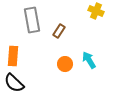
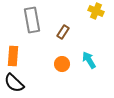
brown rectangle: moved 4 px right, 1 px down
orange circle: moved 3 px left
